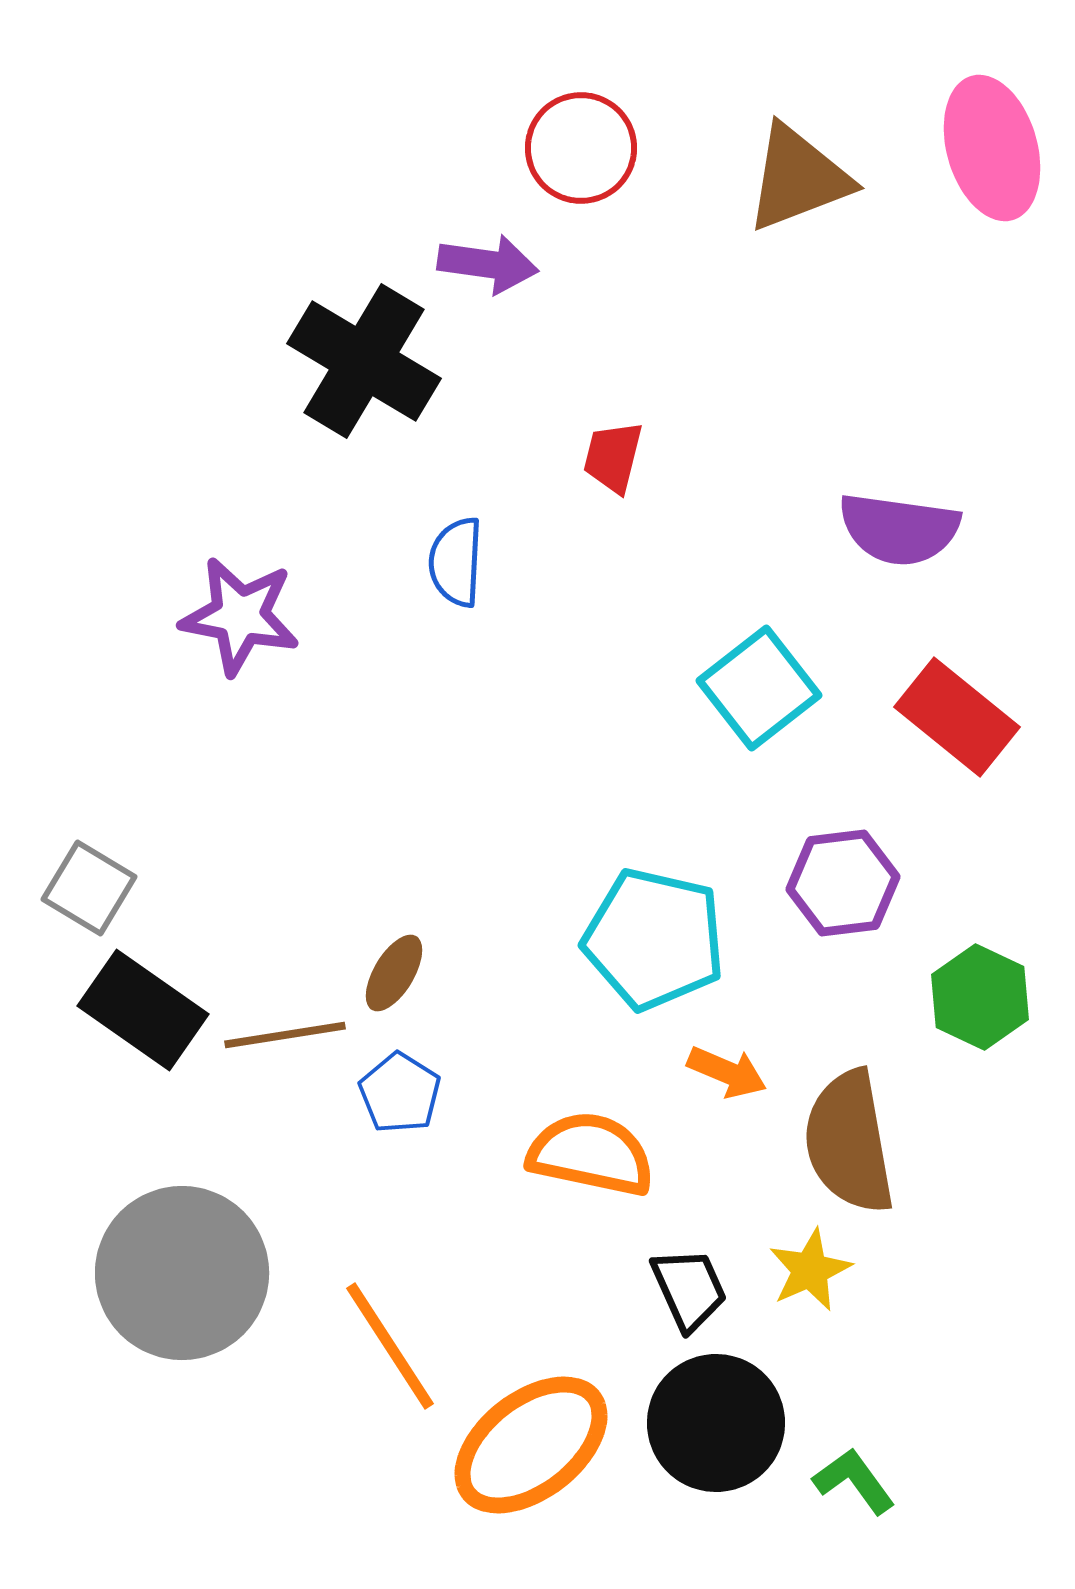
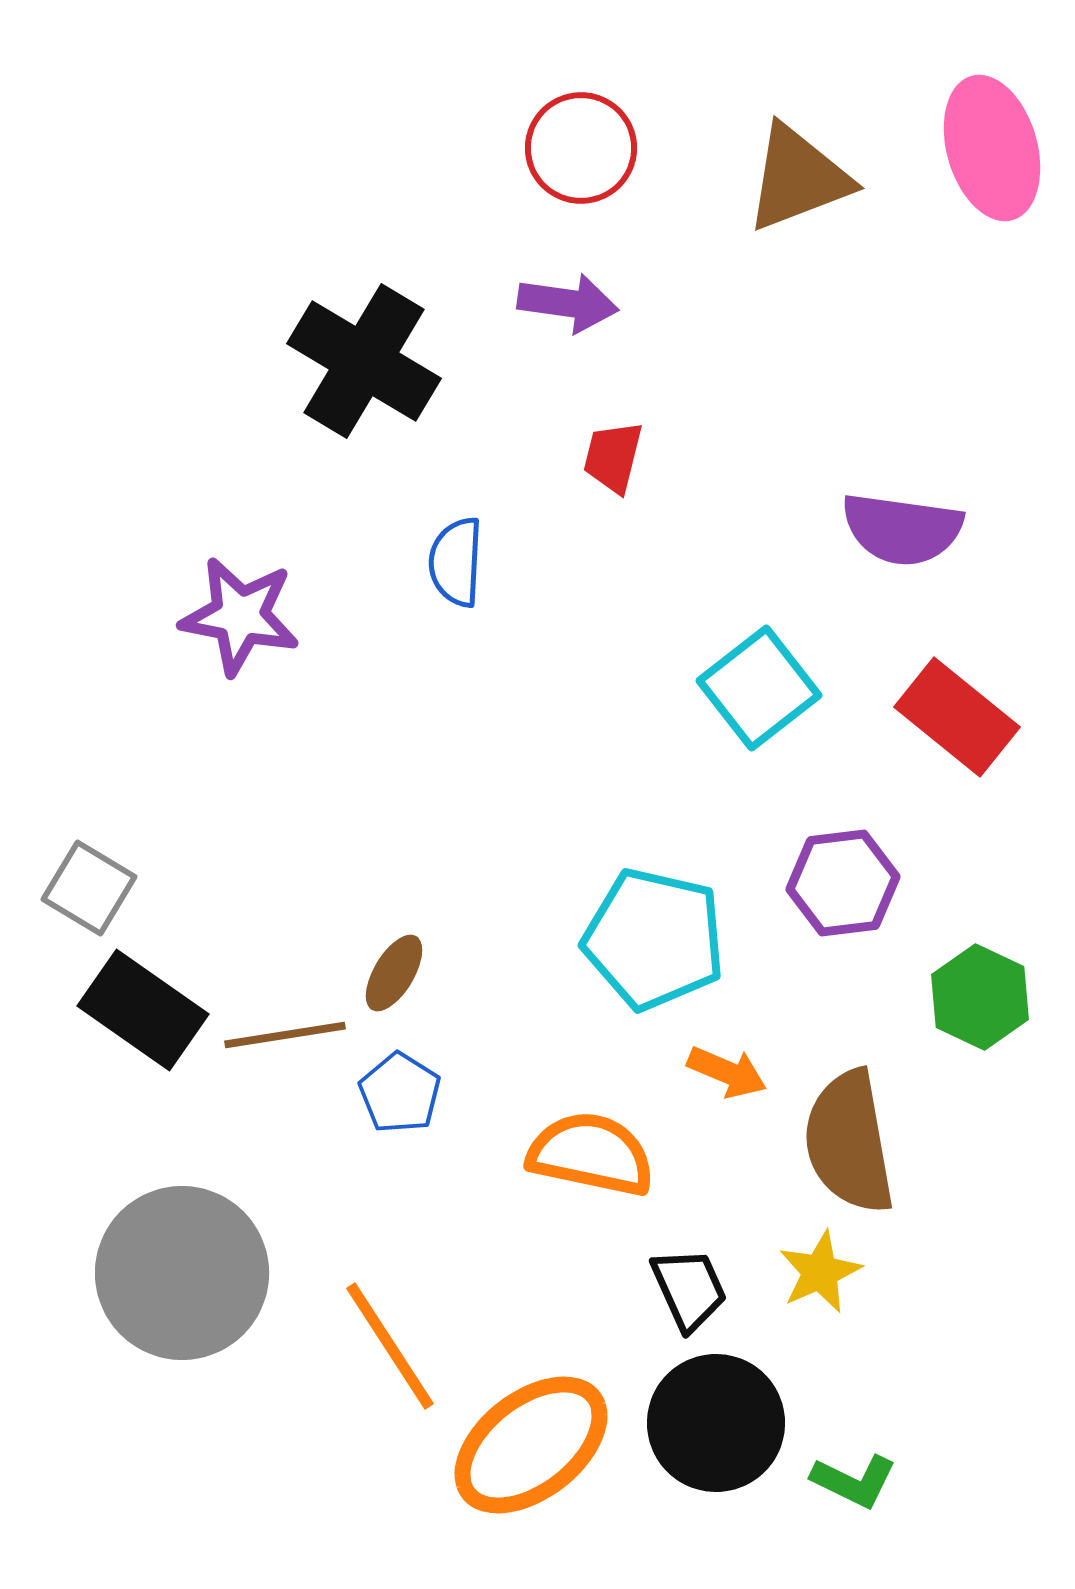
purple arrow: moved 80 px right, 39 px down
purple semicircle: moved 3 px right
yellow star: moved 10 px right, 2 px down
green L-shape: rotated 152 degrees clockwise
